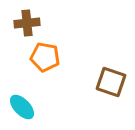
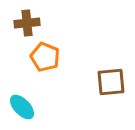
orange pentagon: rotated 12 degrees clockwise
brown square: rotated 24 degrees counterclockwise
